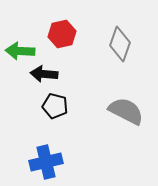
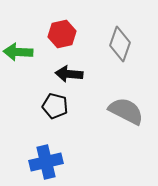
green arrow: moved 2 px left, 1 px down
black arrow: moved 25 px right
